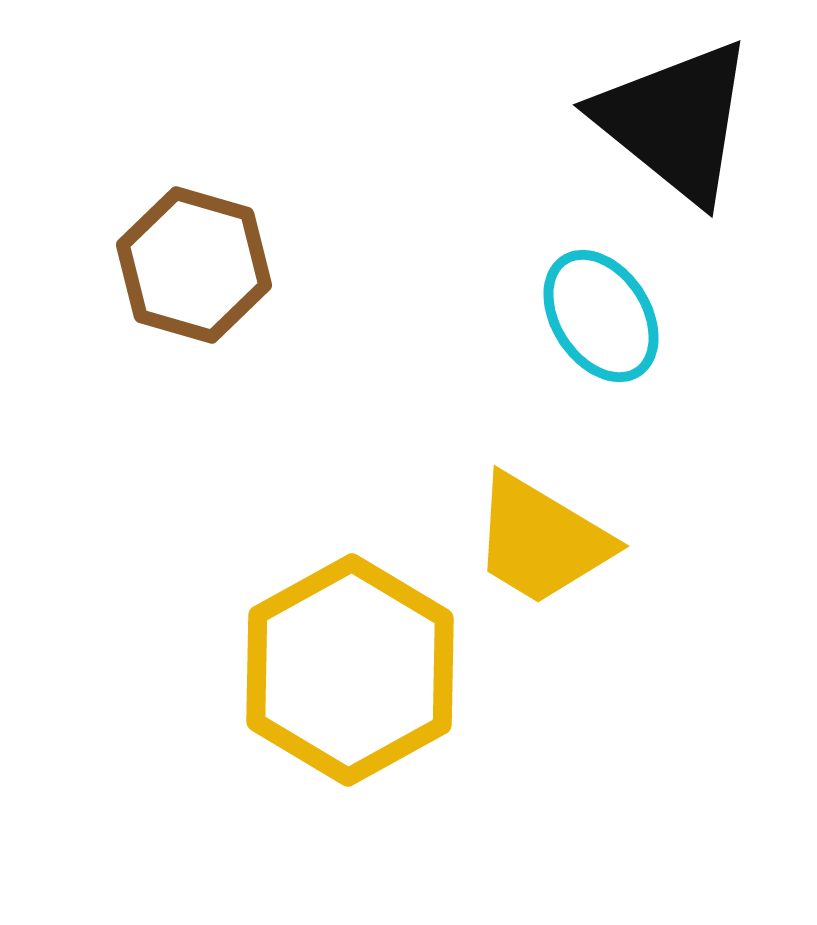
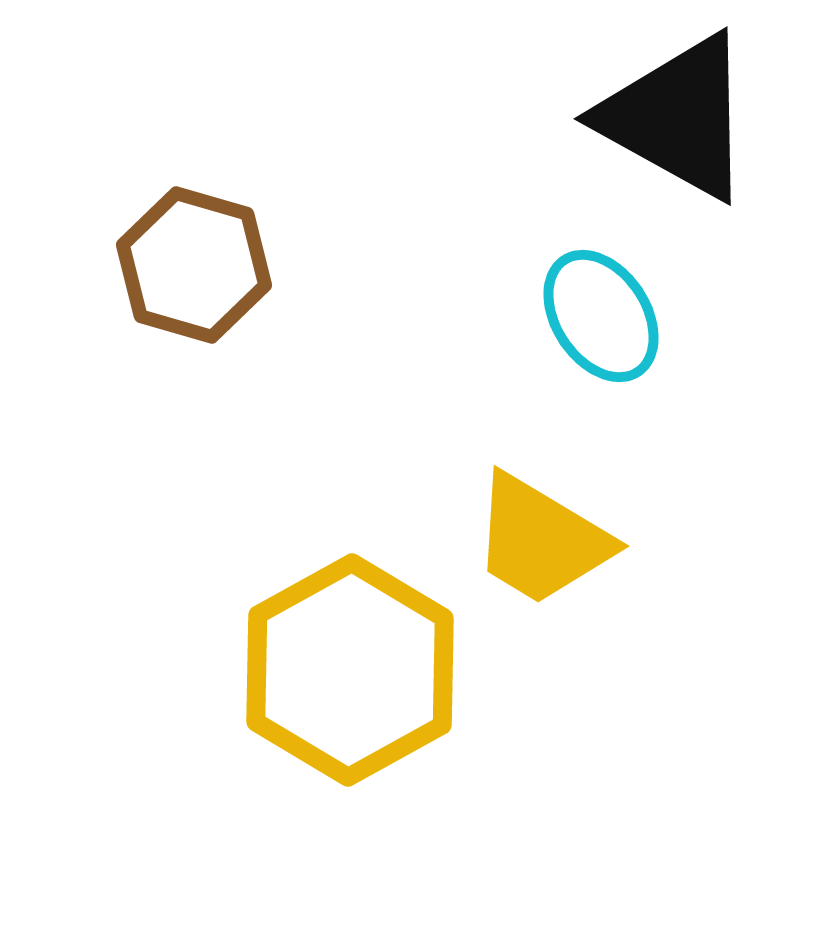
black triangle: moved 2 px right, 4 px up; rotated 10 degrees counterclockwise
